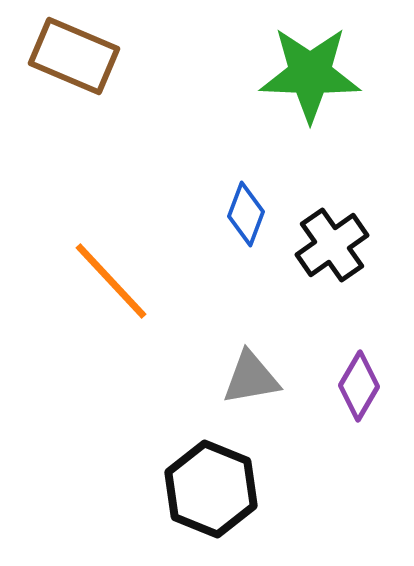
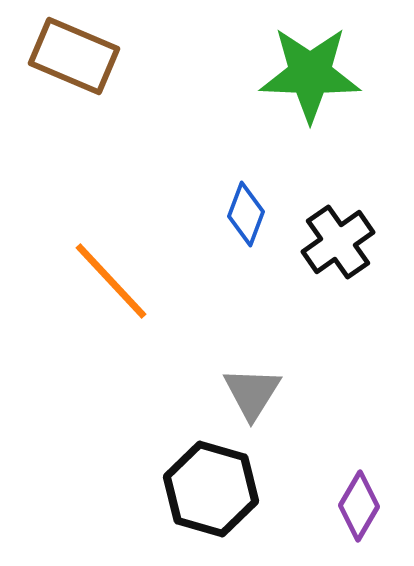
black cross: moved 6 px right, 3 px up
gray triangle: moved 1 px right, 15 px down; rotated 48 degrees counterclockwise
purple diamond: moved 120 px down
black hexagon: rotated 6 degrees counterclockwise
